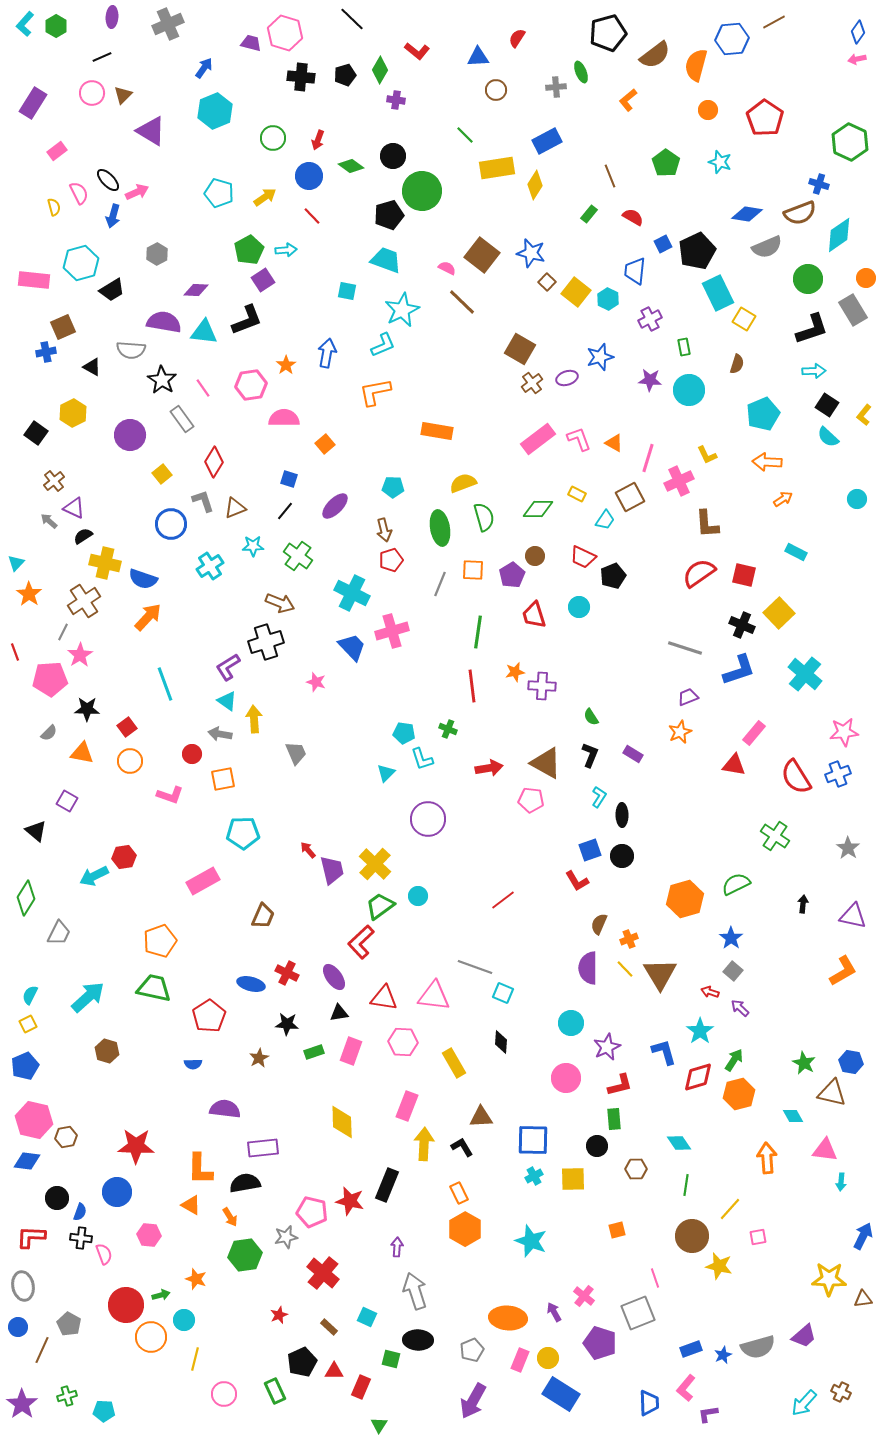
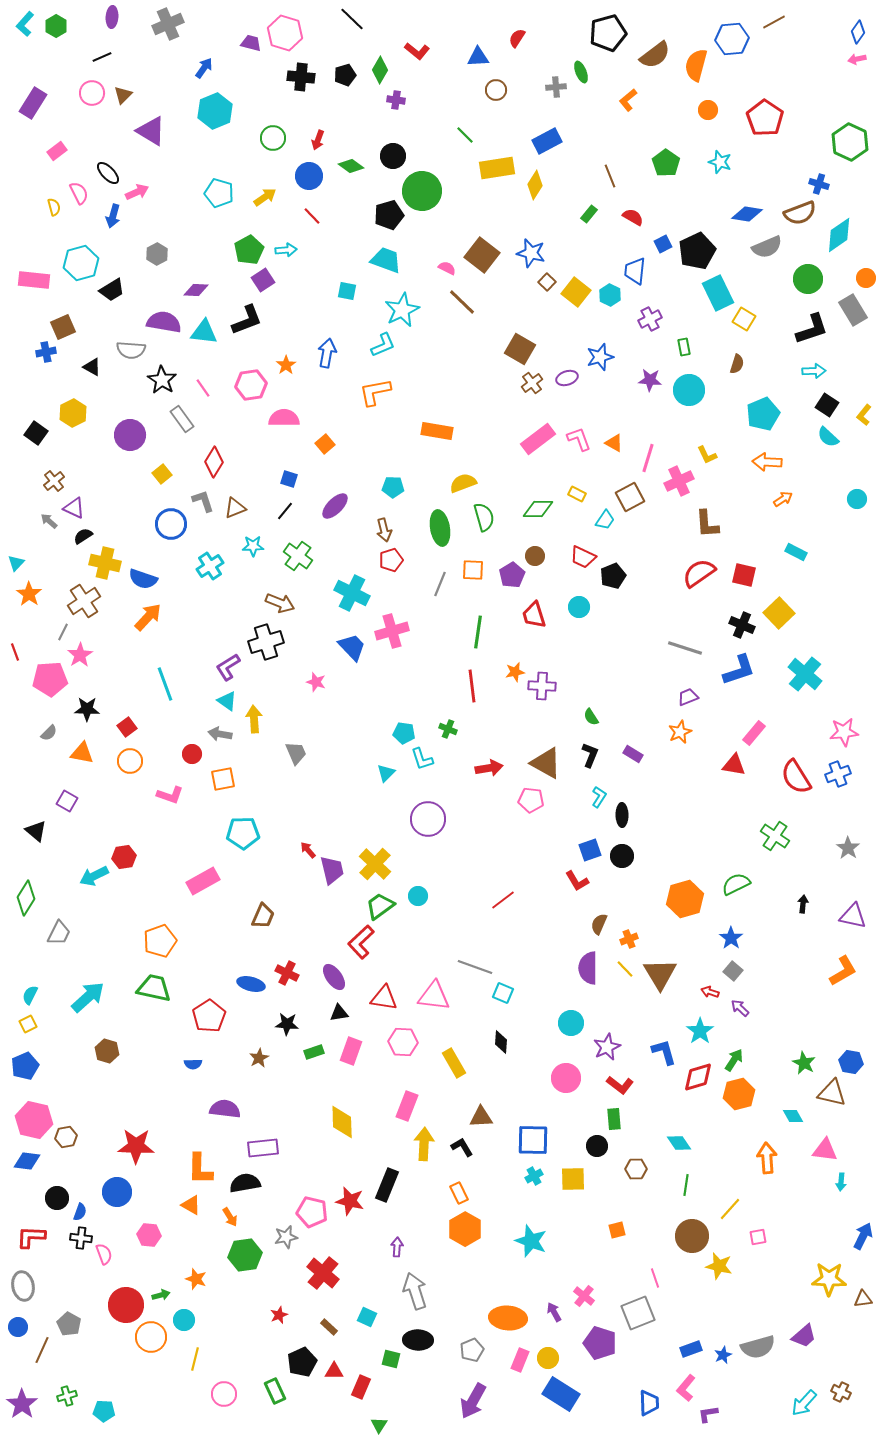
black ellipse at (108, 180): moved 7 px up
cyan hexagon at (608, 299): moved 2 px right, 4 px up
red L-shape at (620, 1085): rotated 52 degrees clockwise
